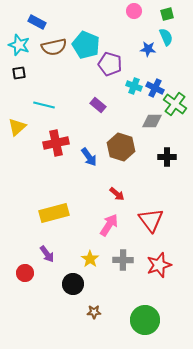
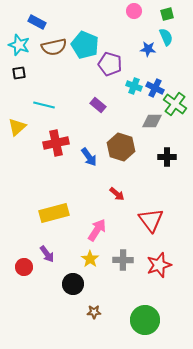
cyan pentagon: moved 1 px left
pink arrow: moved 12 px left, 5 px down
red circle: moved 1 px left, 6 px up
